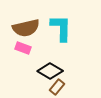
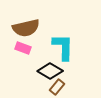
cyan L-shape: moved 2 px right, 19 px down
